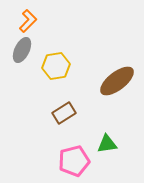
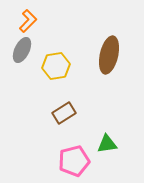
brown ellipse: moved 8 px left, 26 px up; rotated 39 degrees counterclockwise
